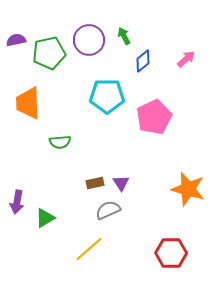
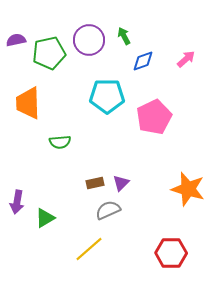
blue diamond: rotated 20 degrees clockwise
purple triangle: rotated 18 degrees clockwise
